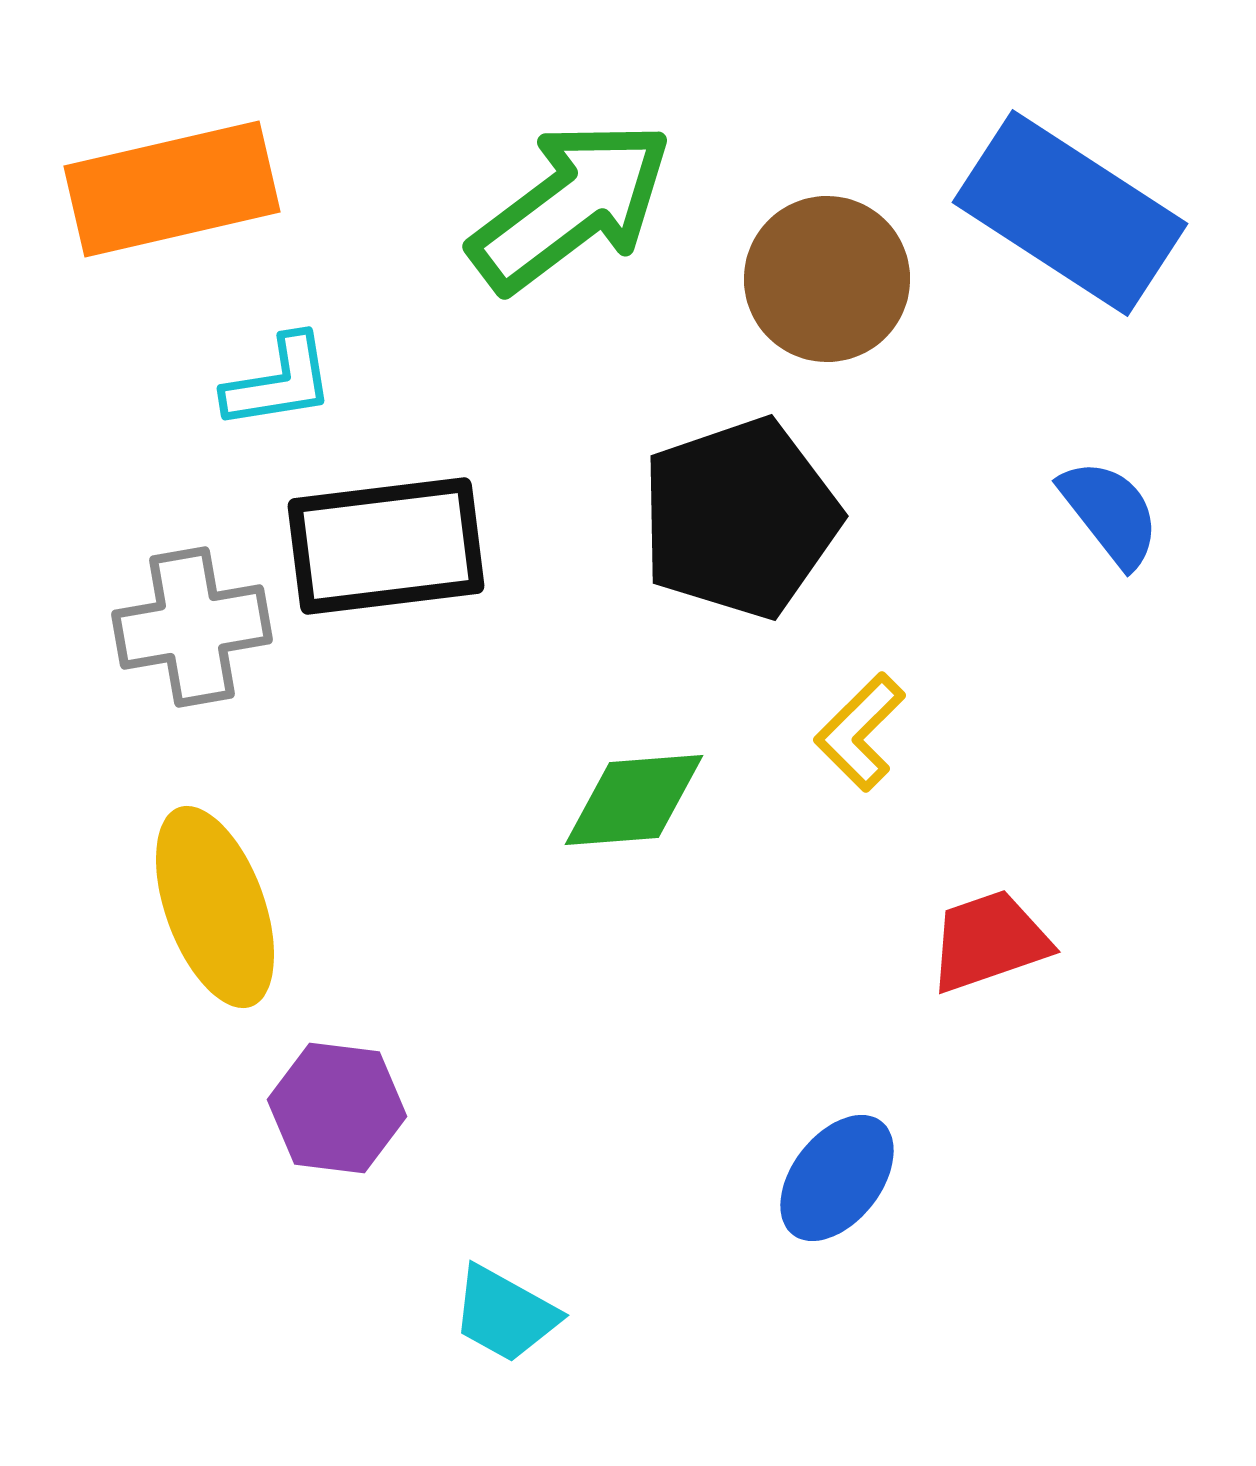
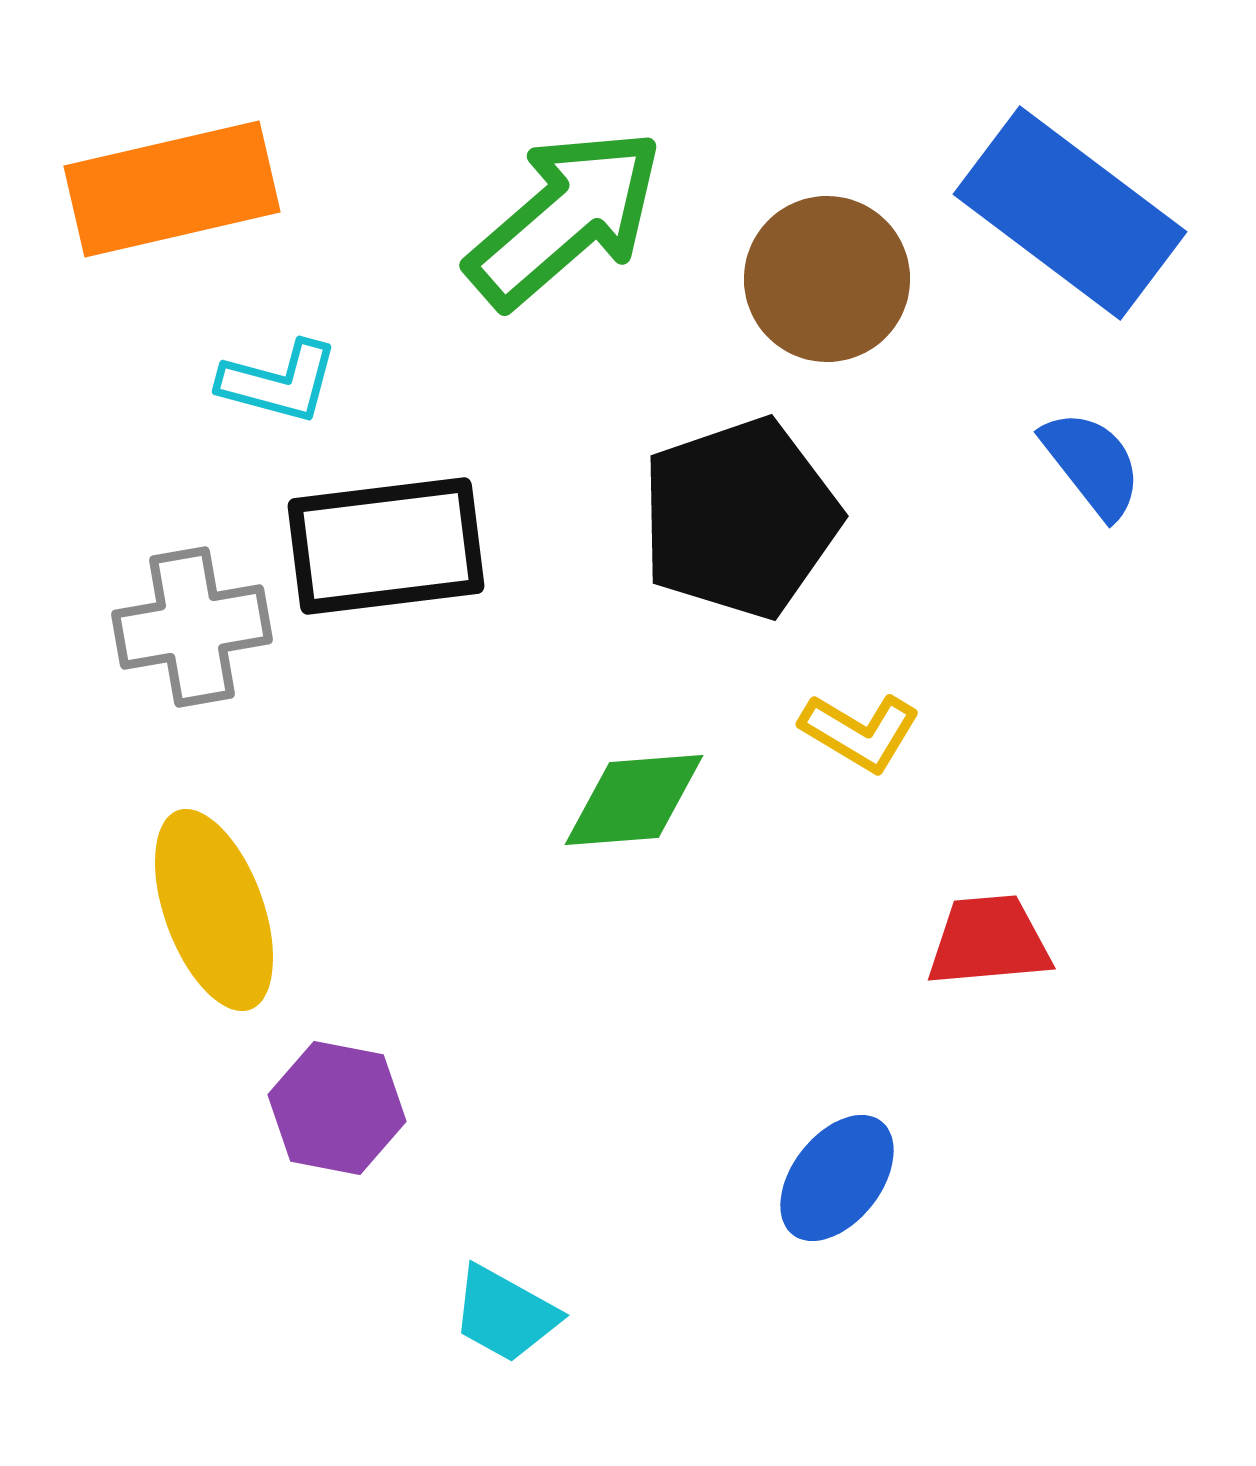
green arrow: moved 6 px left, 12 px down; rotated 4 degrees counterclockwise
blue rectangle: rotated 4 degrees clockwise
cyan L-shape: rotated 24 degrees clockwise
blue semicircle: moved 18 px left, 49 px up
yellow L-shape: rotated 104 degrees counterclockwise
yellow ellipse: moved 1 px left, 3 px down
red trapezoid: rotated 14 degrees clockwise
purple hexagon: rotated 4 degrees clockwise
